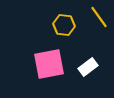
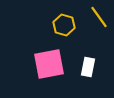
yellow hexagon: rotated 10 degrees clockwise
white rectangle: rotated 42 degrees counterclockwise
